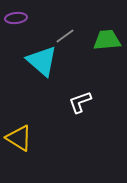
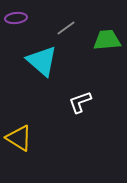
gray line: moved 1 px right, 8 px up
